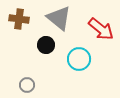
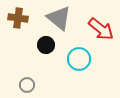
brown cross: moved 1 px left, 1 px up
